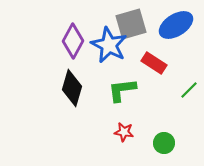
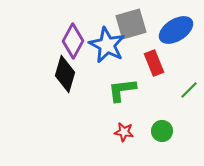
blue ellipse: moved 5 px down
blue star: moved 2 px left
red rectangle: rotated 35 degrees clockwise
black diamond: moved 7 px left, 14 px up
green circle: moved 2 px left, 12 px up
